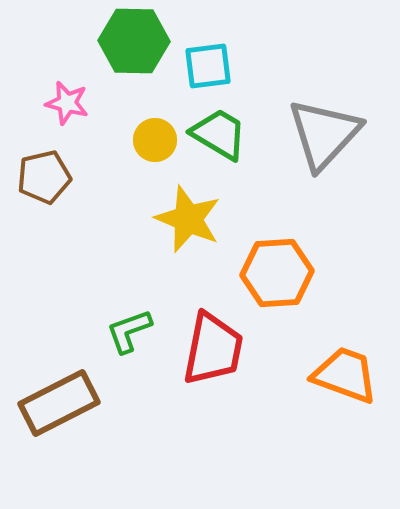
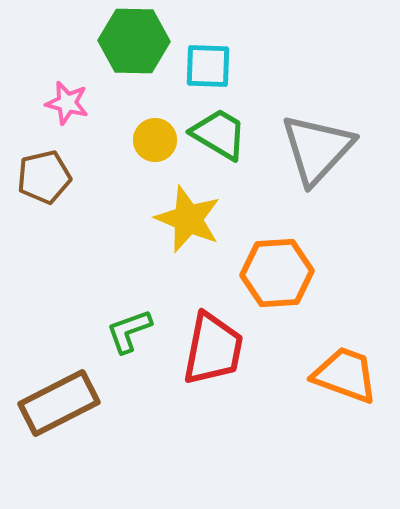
cyan square: rotated 9 degrees clockwise
gray triangle: moved 7 px left, 15 px down
